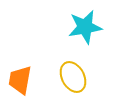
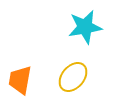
yellow ellipse: rotated 68 degrees clockwise
